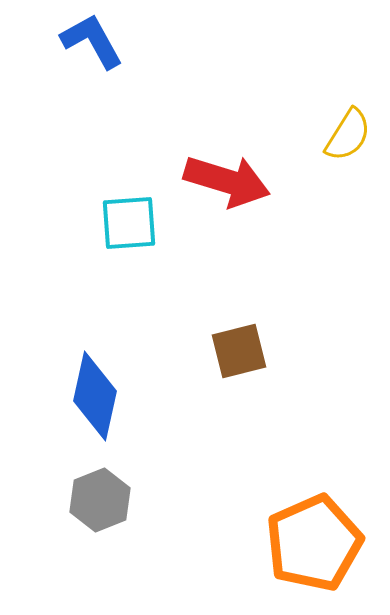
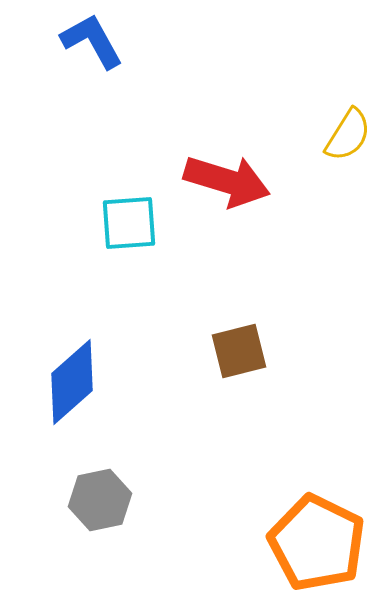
blue diamond: moved 23 px left, 14 px up; rotated 36 degrees clockwise
gray hexagon: rotated 10 degrees clockwise
orange pentagon: moved 3 px right; rotated 22 degrees counterclockwise
